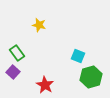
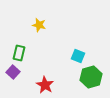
green rectangle: moved 2 px right; rotated 49 degrees clockwise
